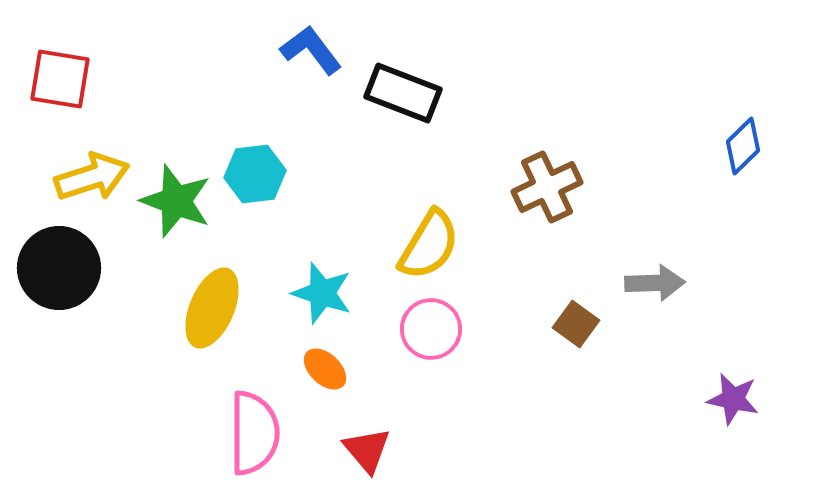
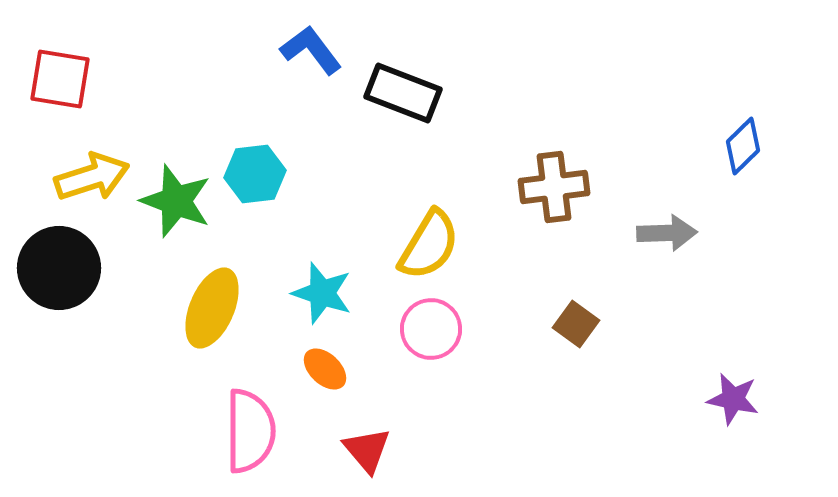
brown cross: moved 7 px right; rotated 18 degrees clockwise
gray arrow: moved 12 px right, 50 px up
pink semicircle: moved 4 px left, 2 px up
